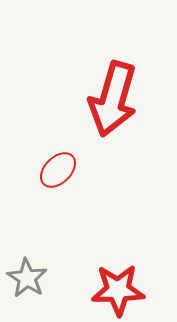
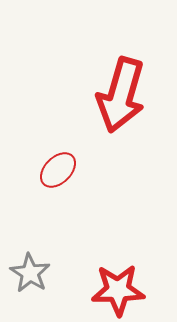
red arrow: moved 8 px right, 4 px up
gray star: moved 3 px right, 5 px up
